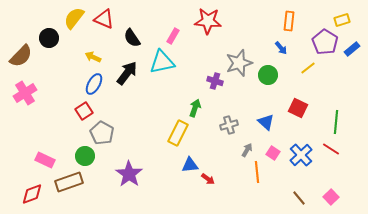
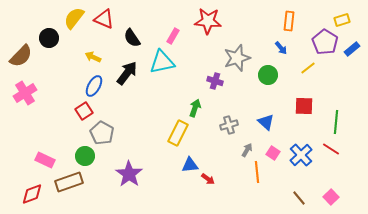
gray star at (239, 63): moved 2 px left, 5 px up
blue ellipse at (94, 84): moved 2 px down
red square at (298, 108): moved 6 px right, 2 px up; rotated 24 degrees counterclockwise
